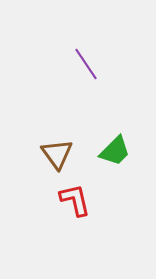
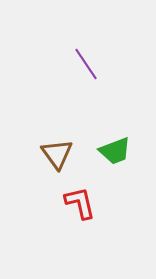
green trapezoid: rotated 24 degrees clockwise
red L-shape: moved 5 px right, 3 px down
